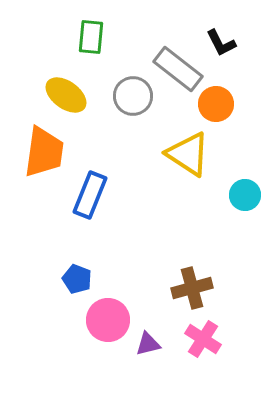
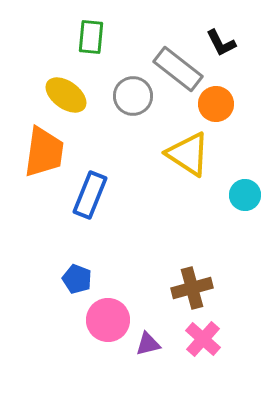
pink cross: rotated 9 degrees clockwise
